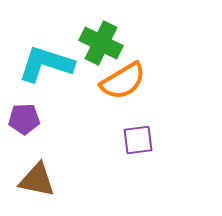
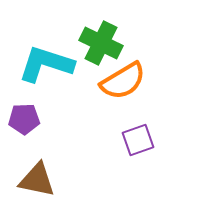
purple square: rotated 12 degrees counterclockwise
